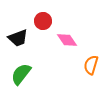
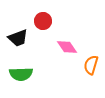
pink diamond: moved 7 px down
green semicircle: rotated 130 degrees counterclockwise
